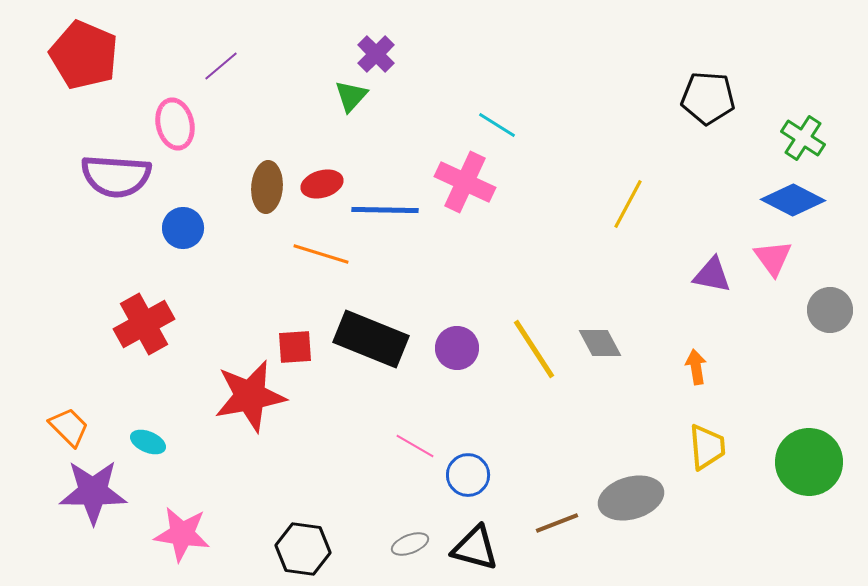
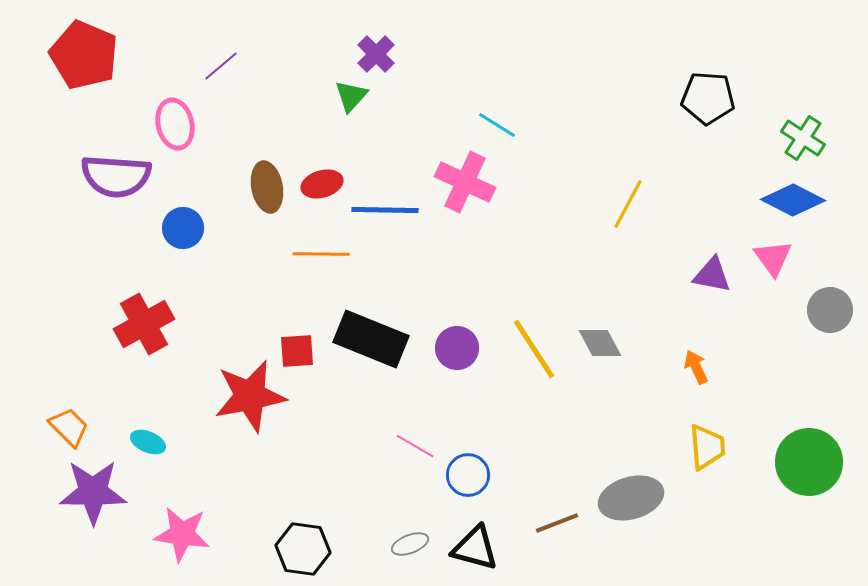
brown ellipse at (267, 187): rotated 15 degrees counterclockwise
orange line at (321, 254): rotated 16 degrees counterclockwise
red square at (295, 347): moved 2 px right, 4 px down
orange arrow at (696, 367): rotated 16 degrees counterclockwise
